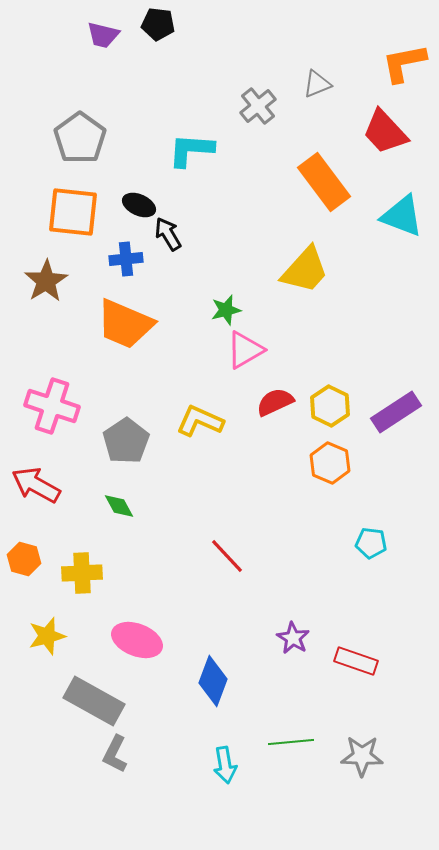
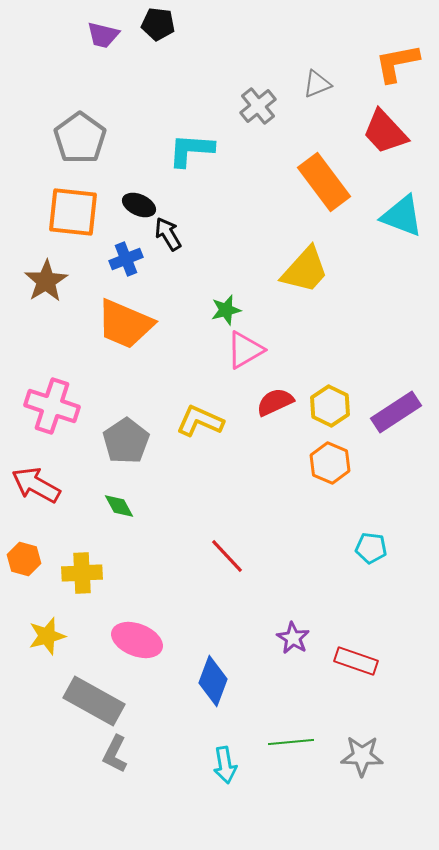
orange L-shape at (404, 63): moved 7 px left
blue cross at (126, 259): rotated 16 degrees counterclockwise
cyan pentagon at (371, 543): moved 5 px down
